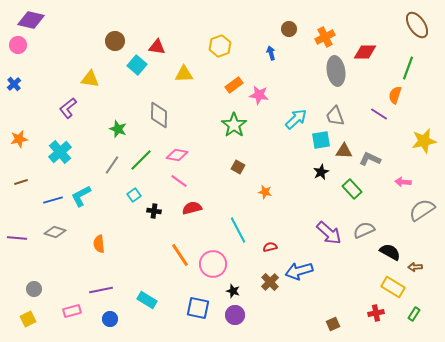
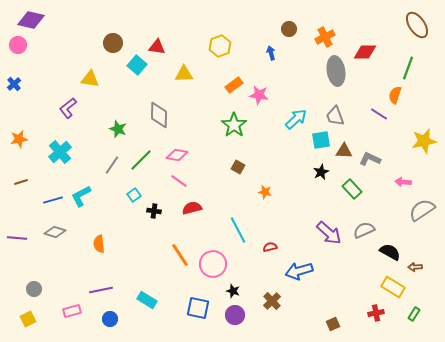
brown circle at (115, 41): moved 2 px left, 2 px down
brown cross at (270, 282): moved 2 px right, 19 px down
